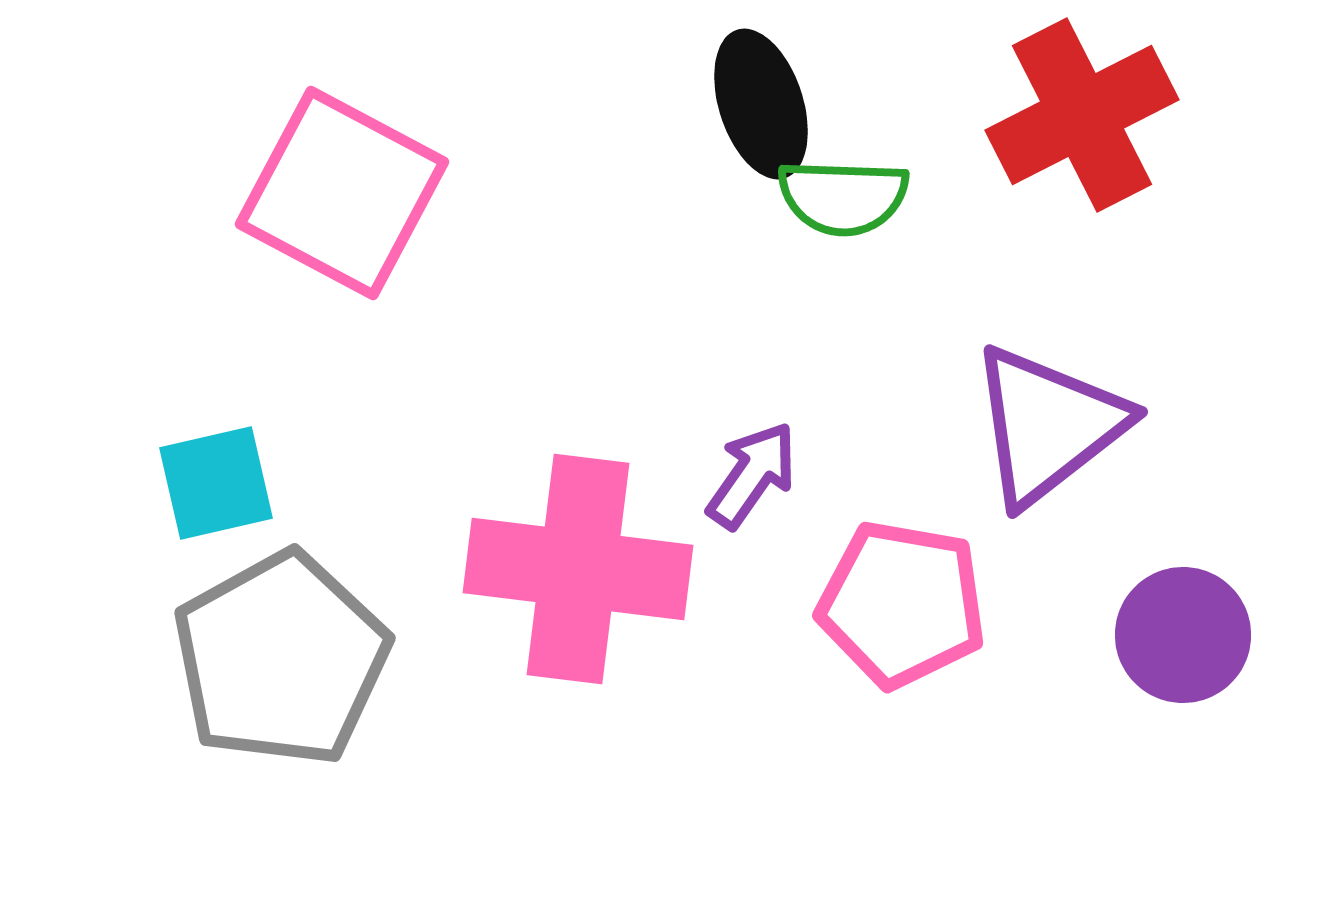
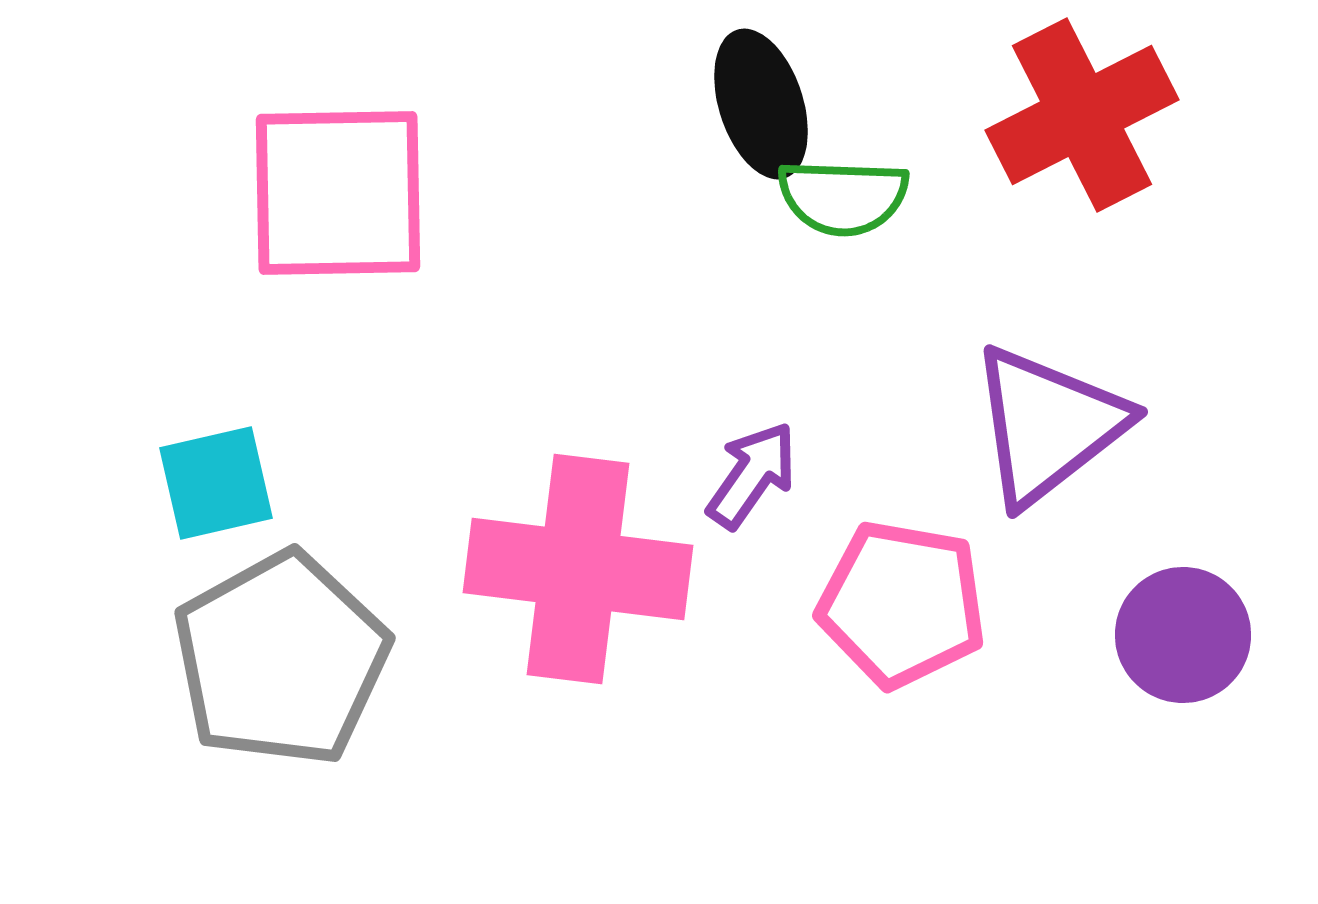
pink square: moved 4 px left; rotated 29 degrees counterclockwise
